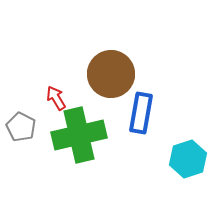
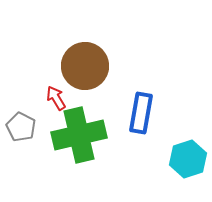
brown circle: moved 26 px left, 8 px up
